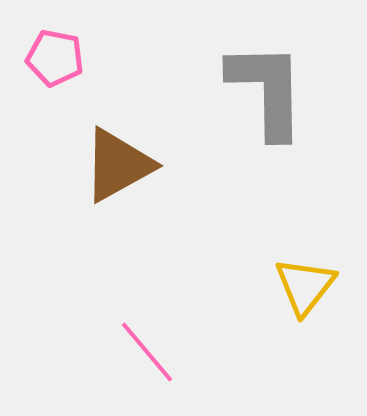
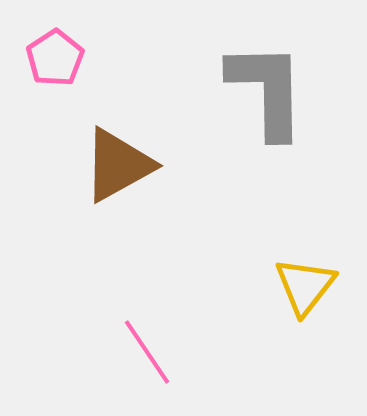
pink pentagon: rotated 28 degrees clockwise
pink line: rotated 6 degrees clockwise
